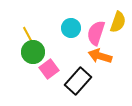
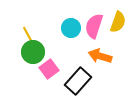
pink semicircle: moved 2 px left, 7 px up
